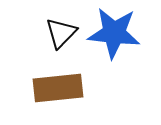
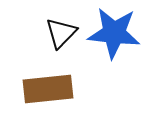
brown rectangle: moved 10 px left, 1 px down
